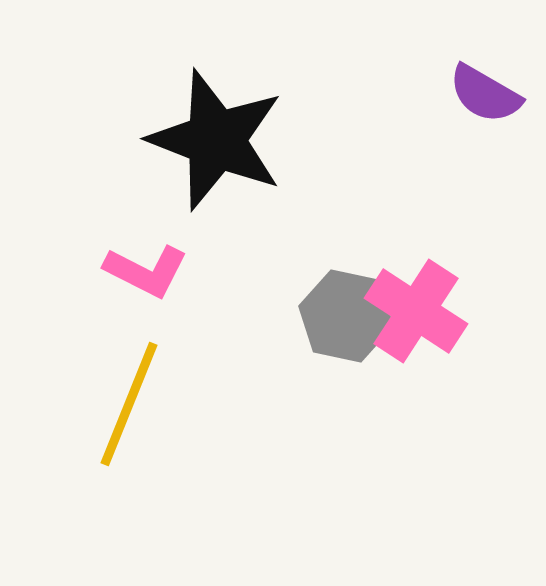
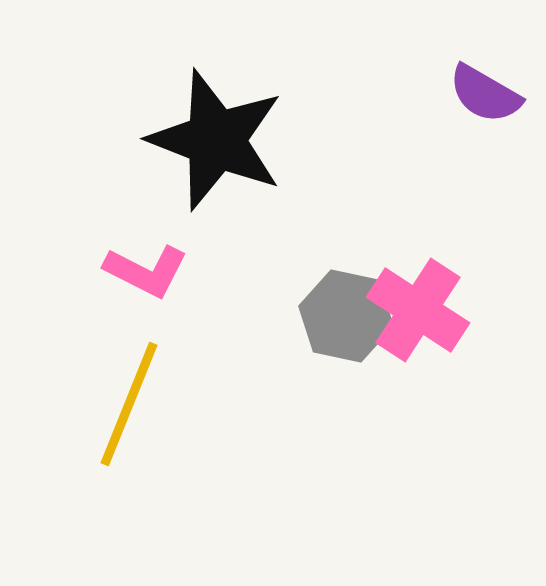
pink cross: moved 2 px right, 1 px up
